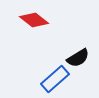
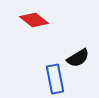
blue rectangle: rotated 60 degrees counterclockwise
